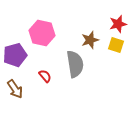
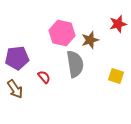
pink hexagon: moved 20 px right
yellow square: moved 31 px down
purple pentagon: moved 2 px right, 3 px down; rotated 10 degrees clockwise
red semicircle: moved 1 px left, 1 px down
